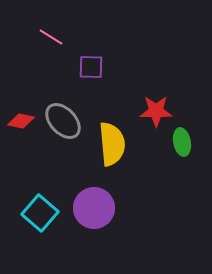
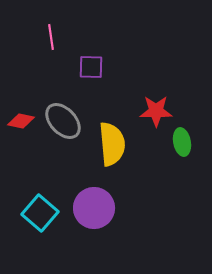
pink line: rotated 50 degrees clockwise
